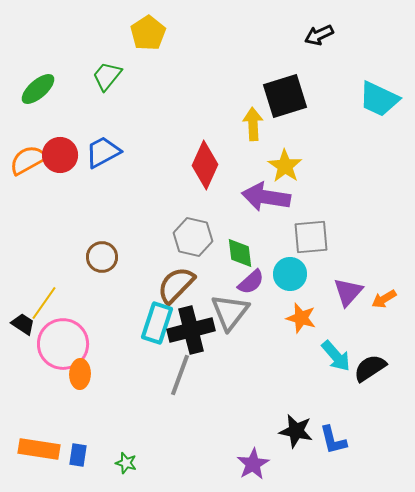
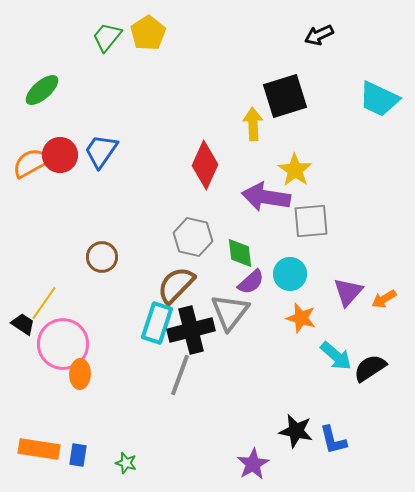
green trapezoid: moved 39 px up
green ellipse: moved 4 px right, 1 px down
blue trapezoid: moved 2 px left, 1 px up; rotated 27 degrees counterclockwise
orange semicircle: moved 3 px right, 3 px down
yellow star: moved 10 px right, 4 px down
gray square: moved 16 px up
cyan arrow: rotated 8 degrees counterclockwise
